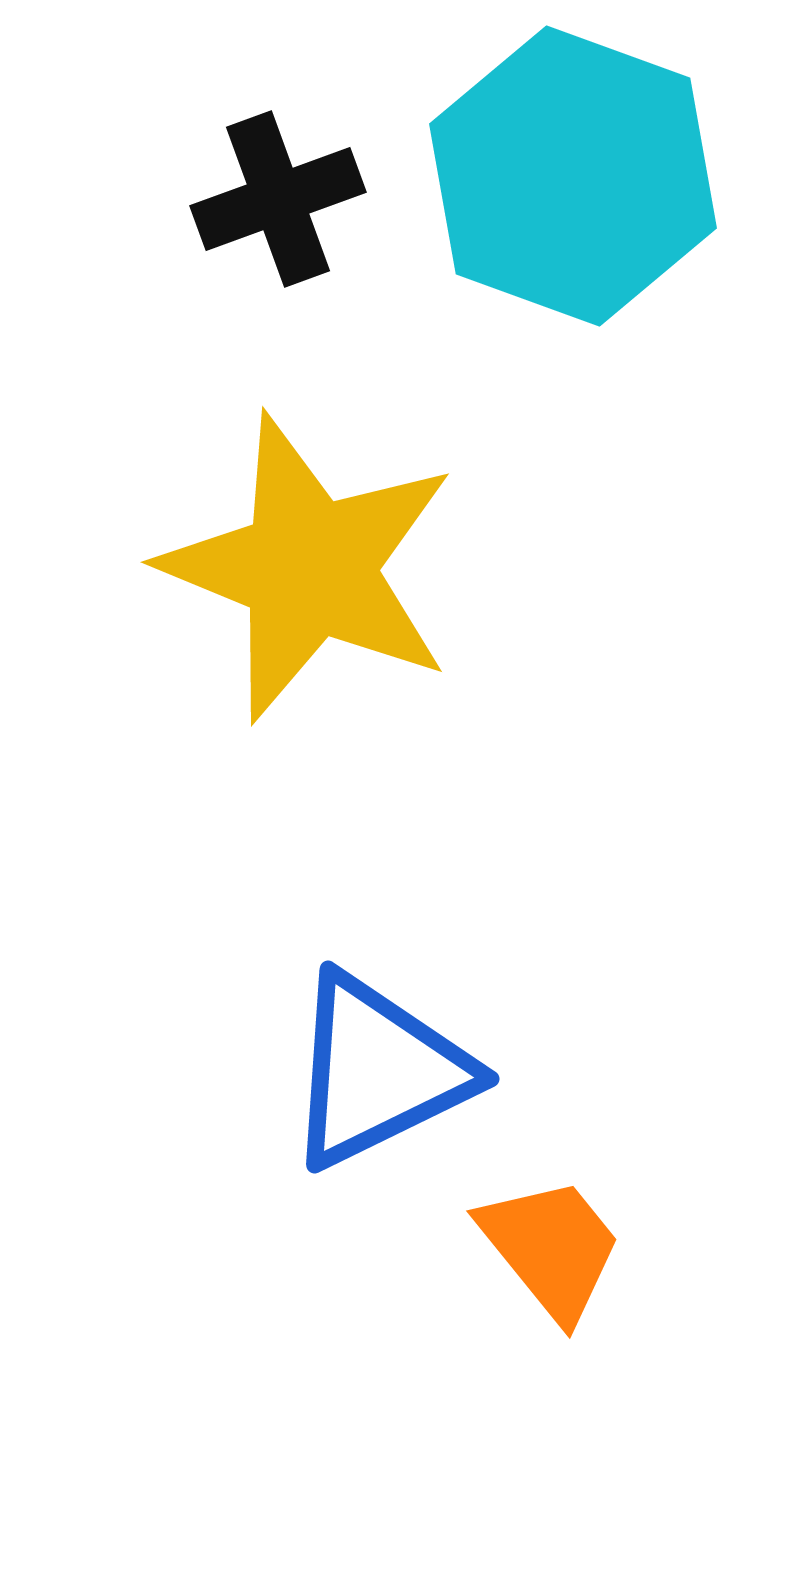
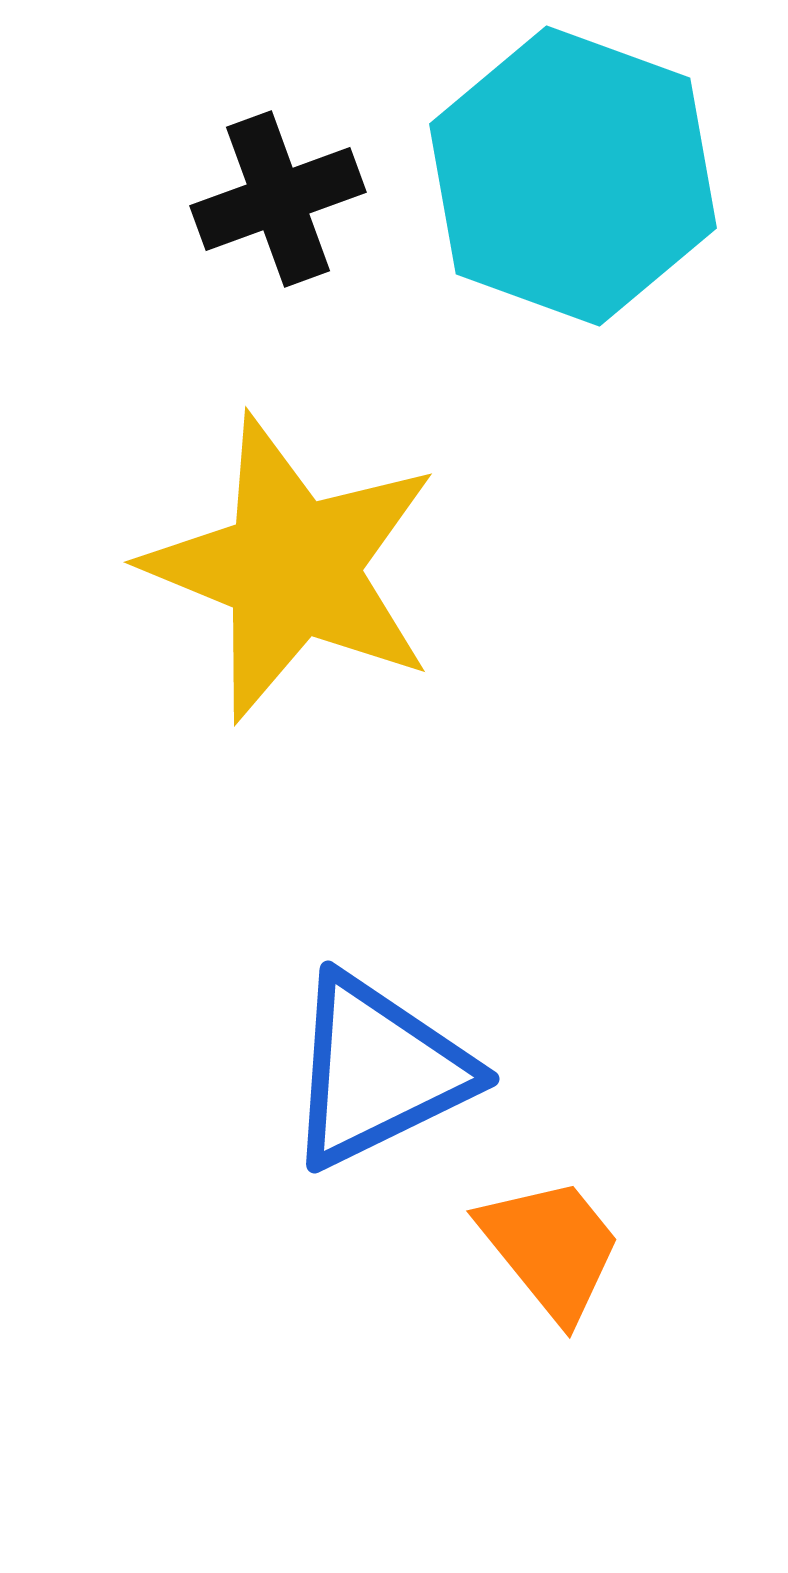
yellow star: moved 17 px left
